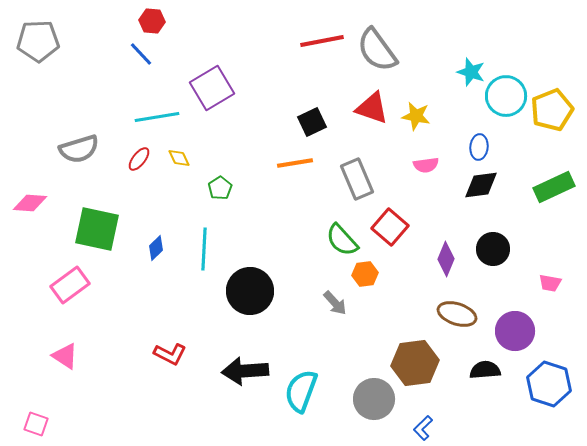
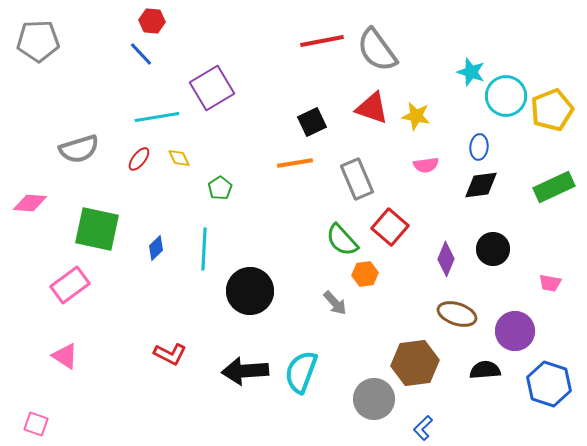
cyan semicircle at (301, 391): moved 19 px up
